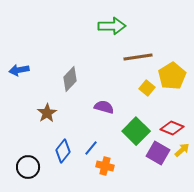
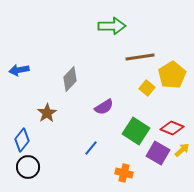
brown line: moved 2 px right
yellow pentagon: moved 1 px up
purple semicircle: rotated 132 degrees clockwise
green square: rotated 12 degrees counterclockwise
blue diamond: moved 41 px left, 11 px up
orange cross: moved 19 px right, 7 px down
